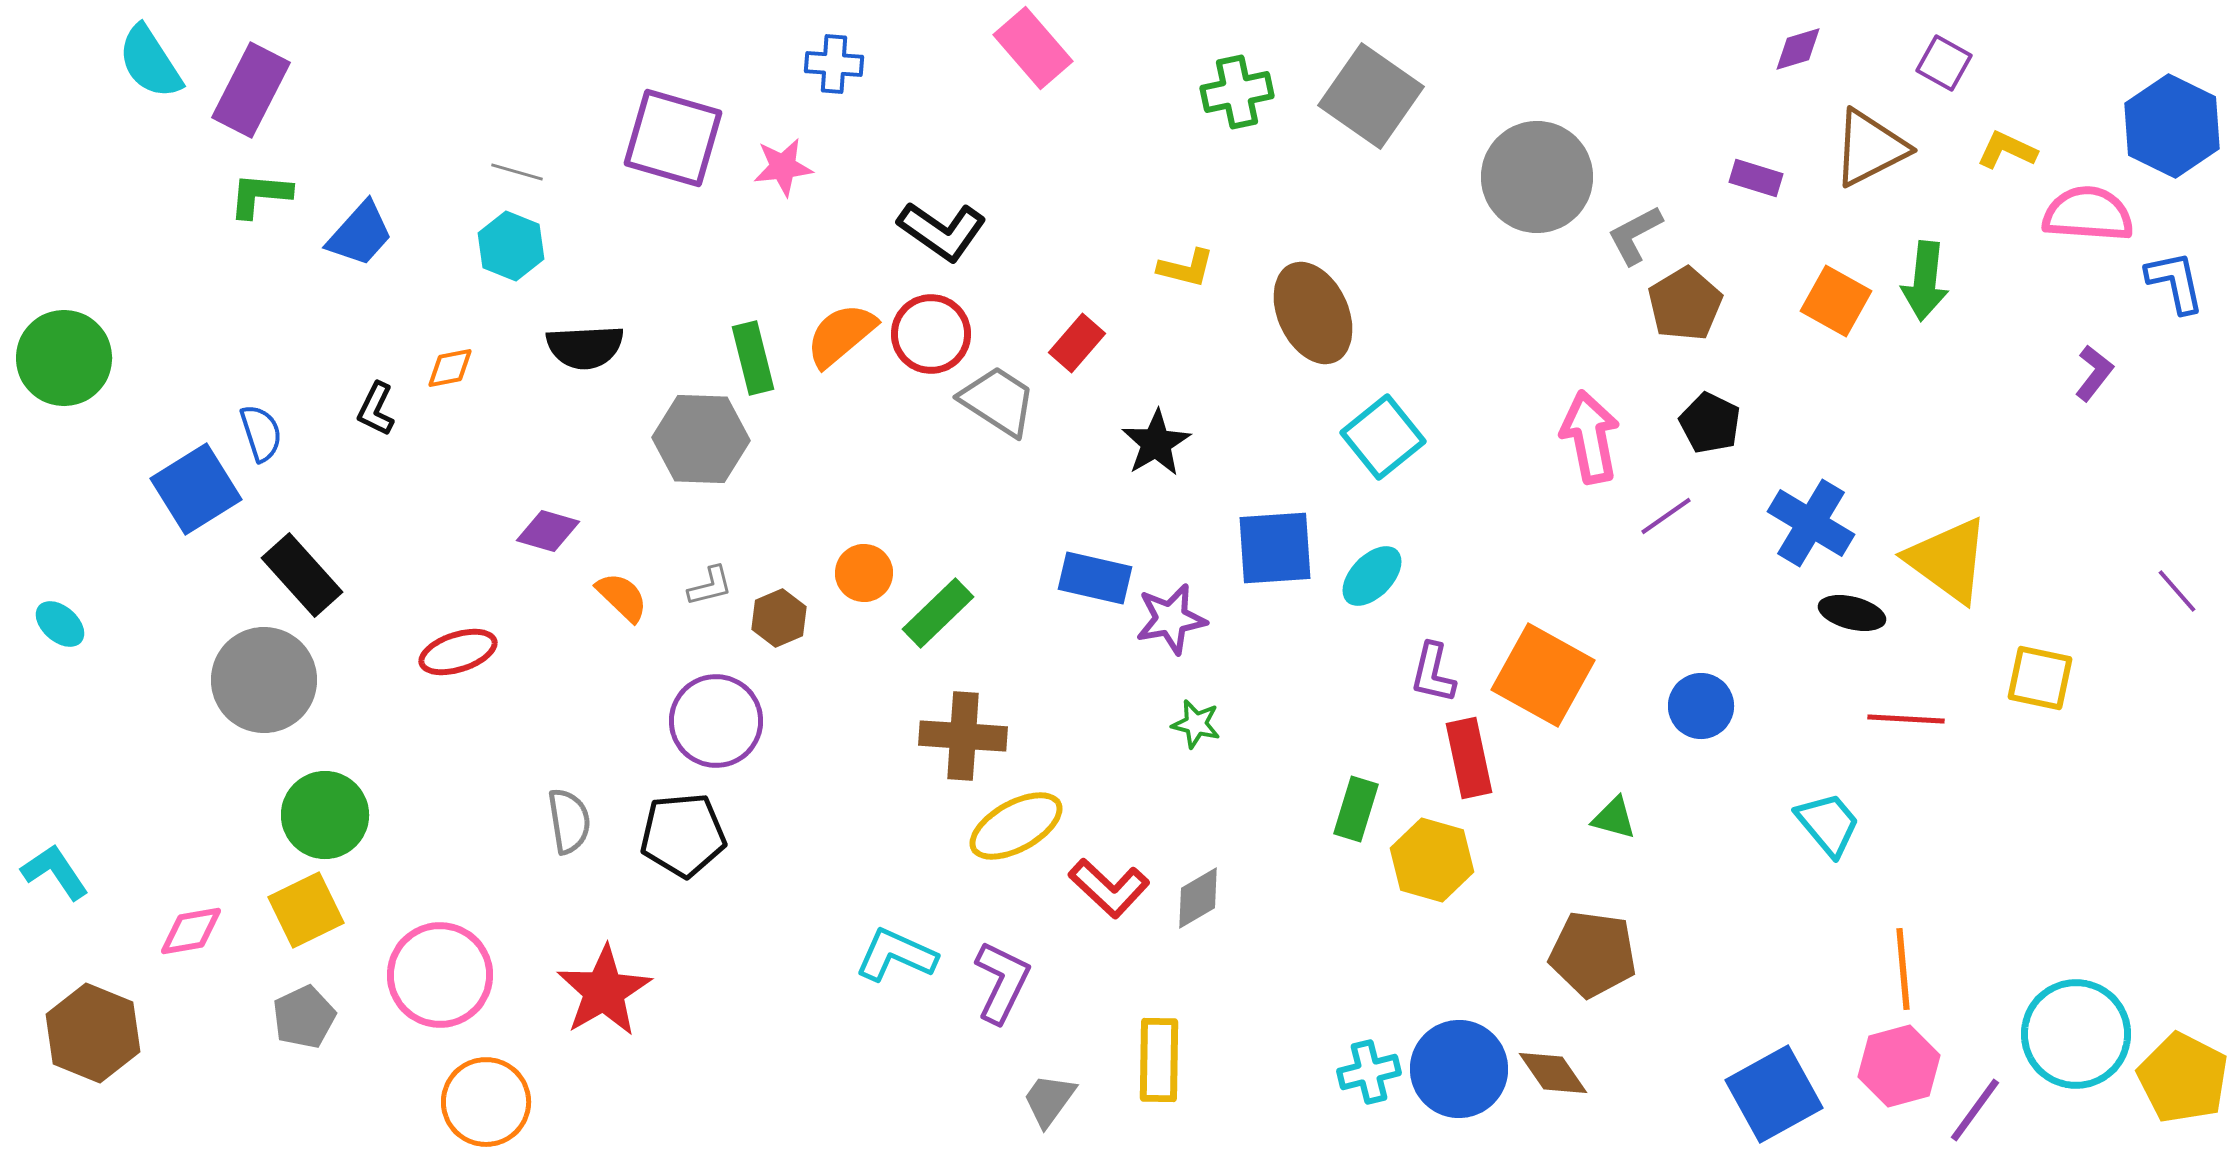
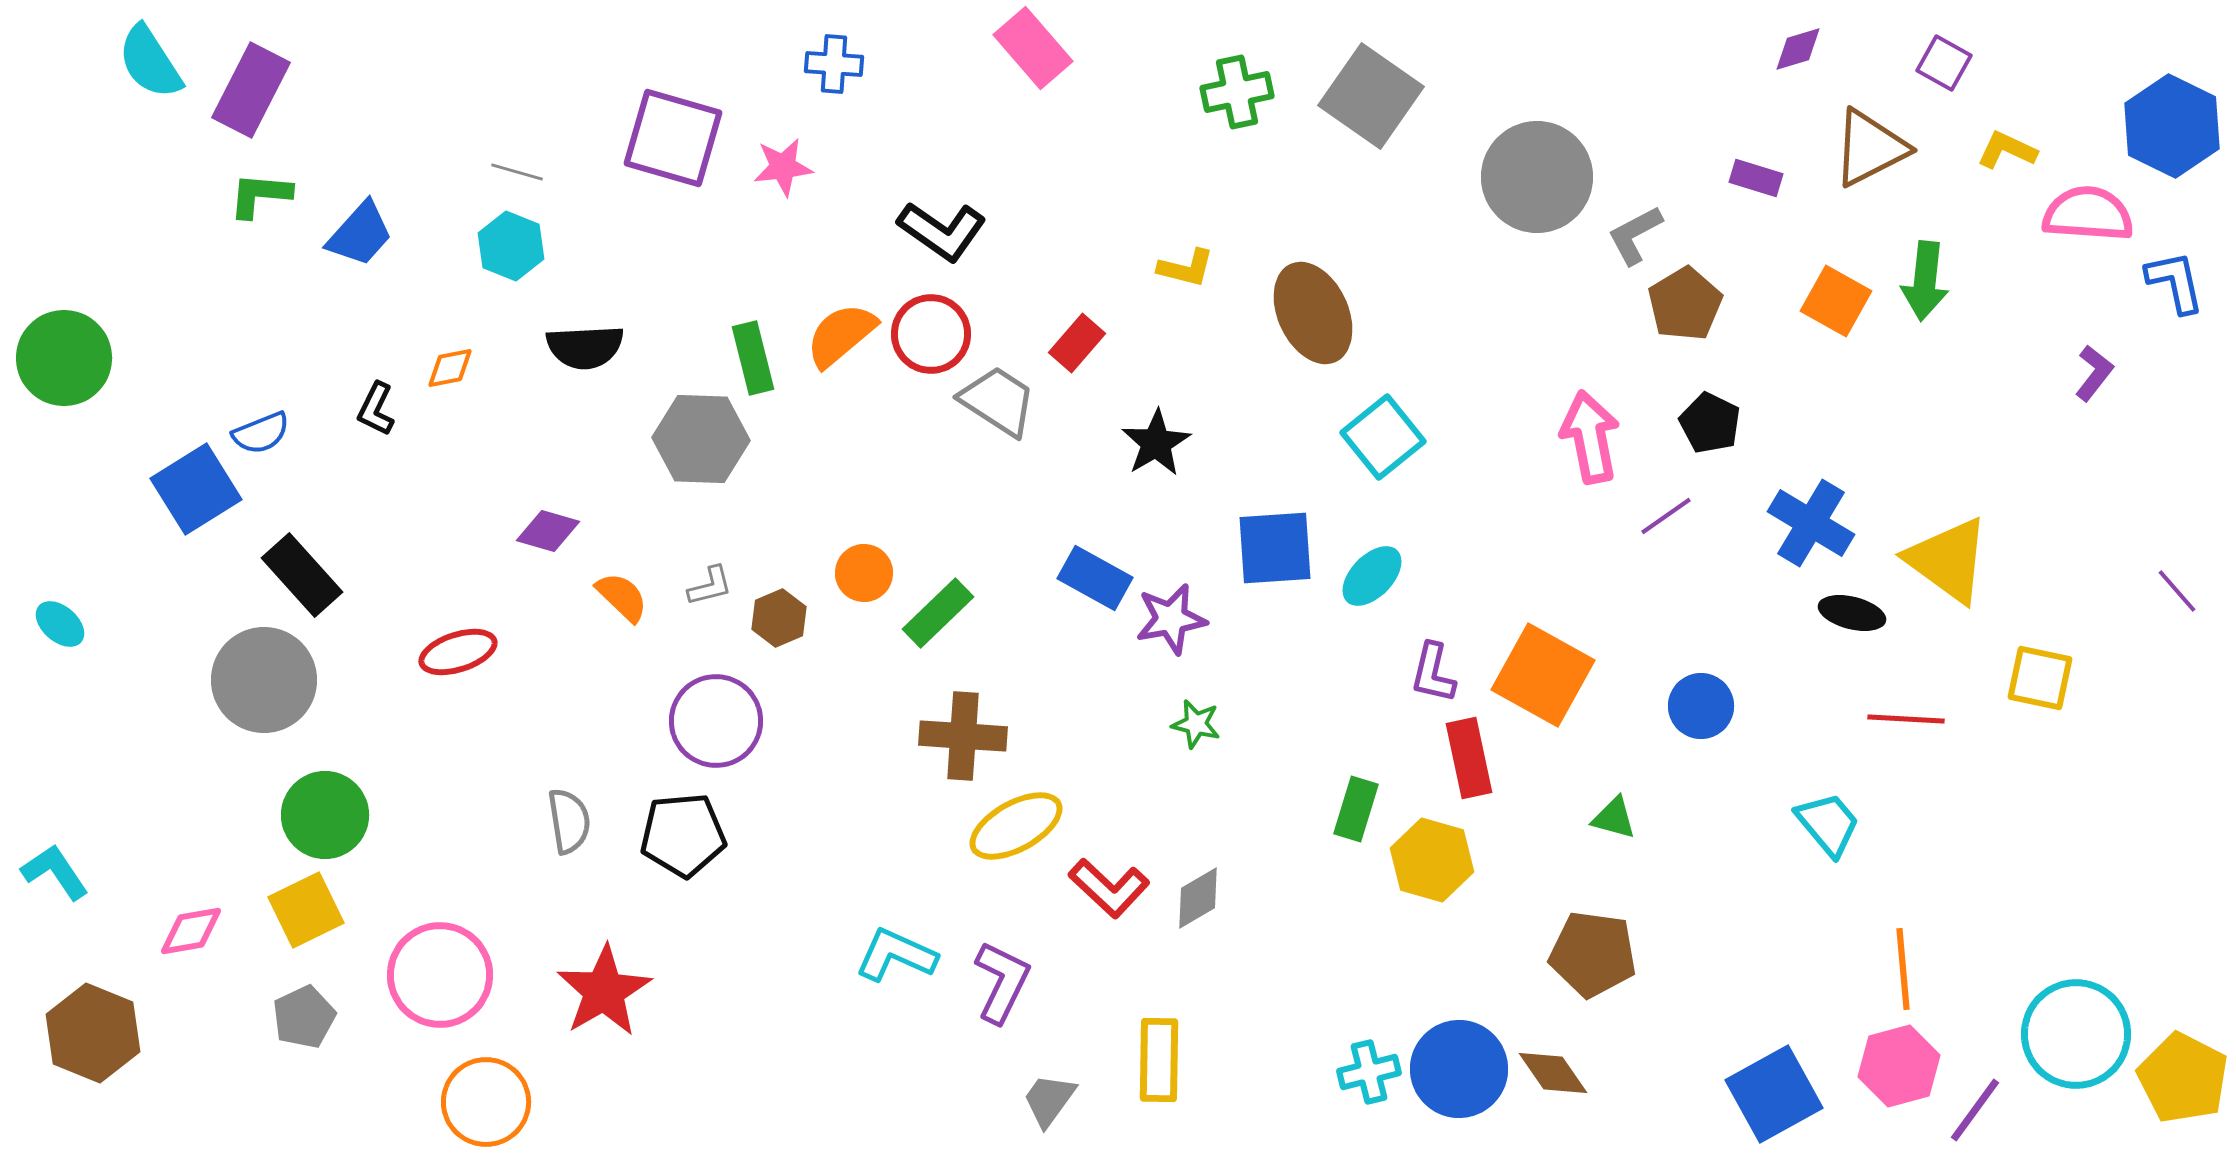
blue semicircle at (261, 433): rotated 86 degrees clockwise
blue rectangle at (1095, 578): rotated 16 degrees clockwise
